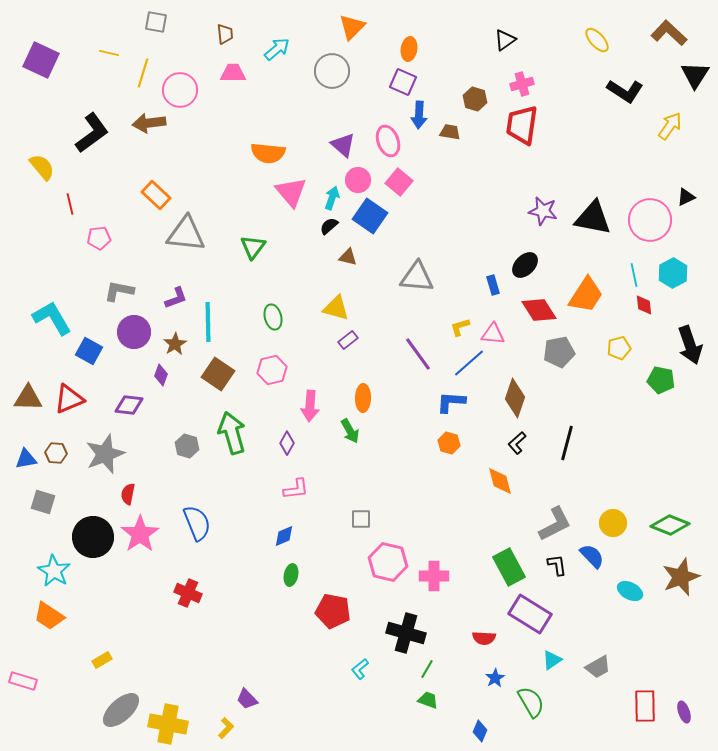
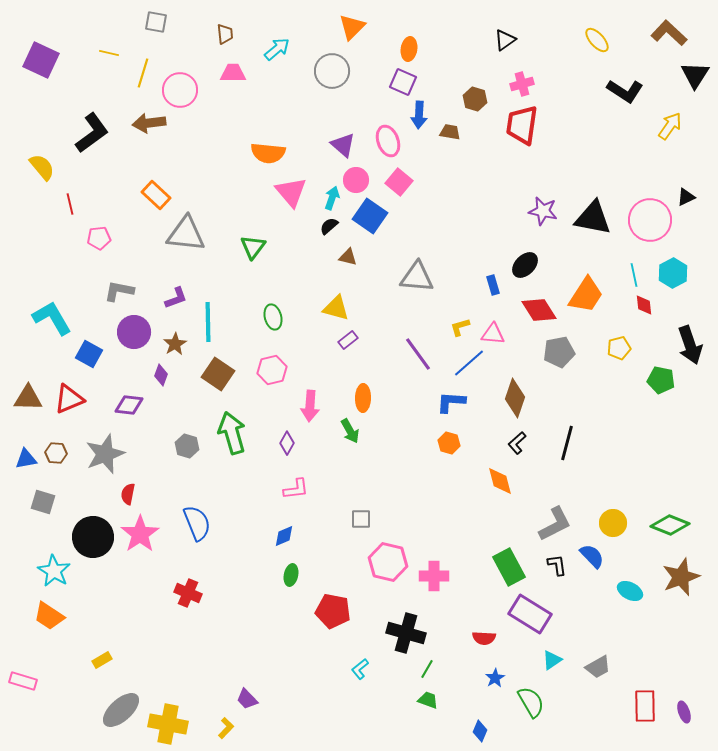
pink circle at (358, 180): moved 2 px left
blue square at (89, 351): moved 3 px down
